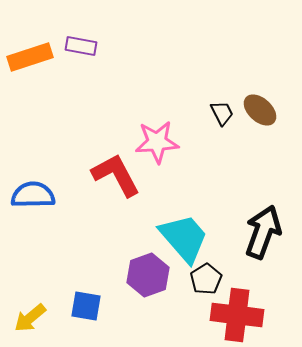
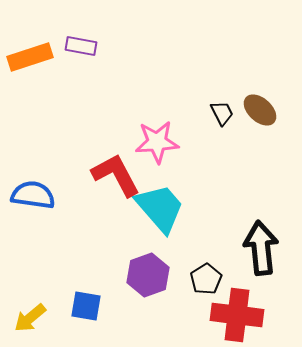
blue semicircle: rotated 9 degrees clockwise
black arrow: moved 2 px left, 16 px down; rotated 26 degrees counterclockwise
cyan trapezoid: moved 24 px left, 30 px up
